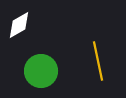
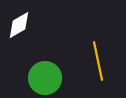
green circle: moved 4 px right, 7 px down
